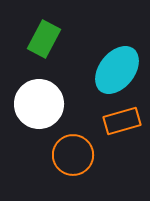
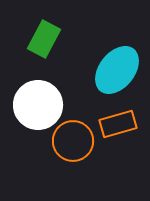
white circle: moved 1 px left, 1 px down
orange rectangle: moved 4 px left, 3 px down
orange circle: moved 14 px up
